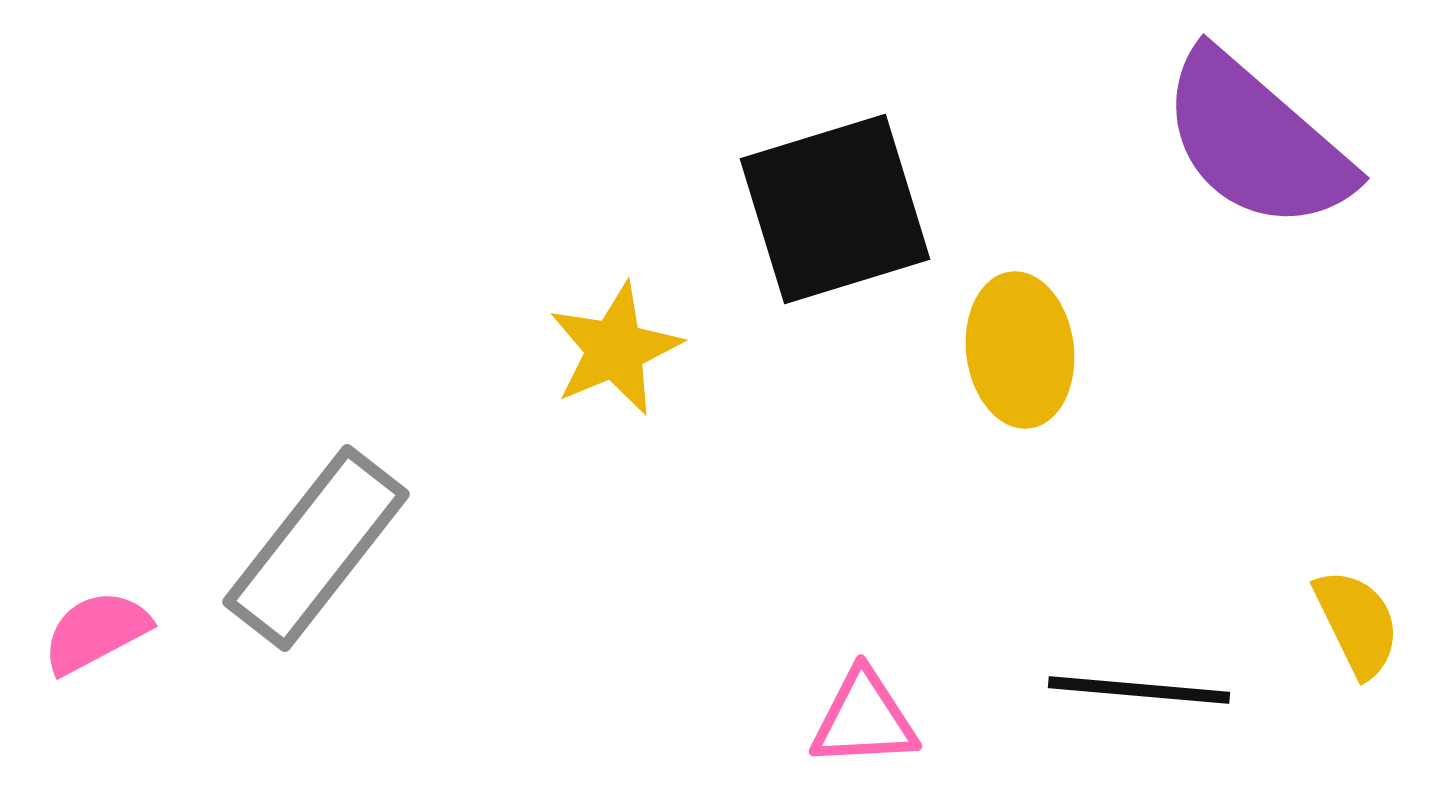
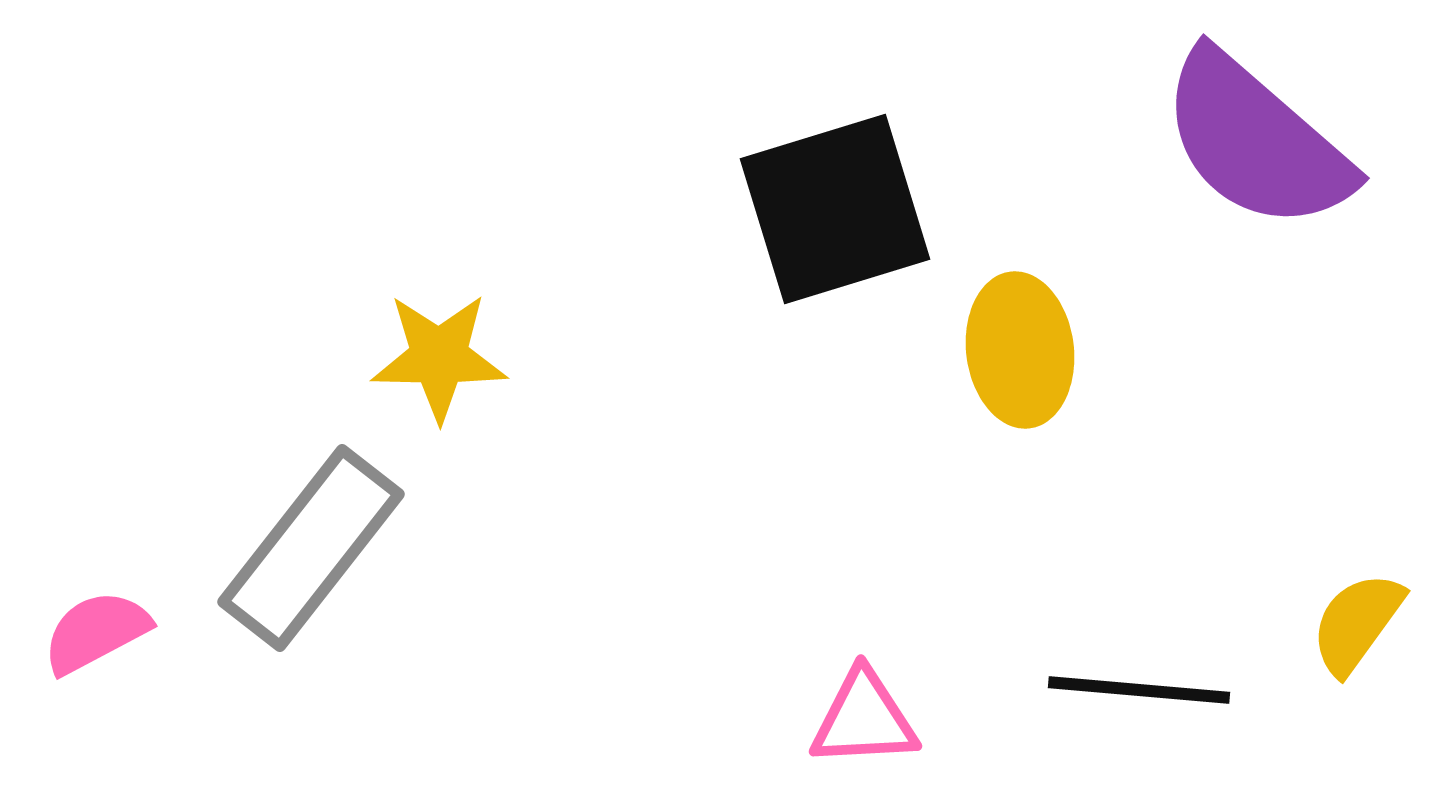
yellow star: moved 176 px left, 8 px down; rotated 24 degrees clockwise
gray rectangle: moved 5 px left
yellow semicircle: rotated 118 degrees counterclockwise
